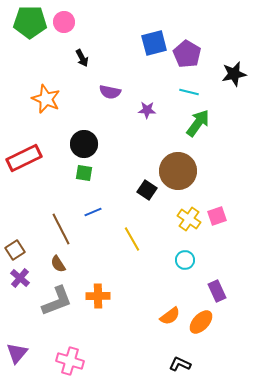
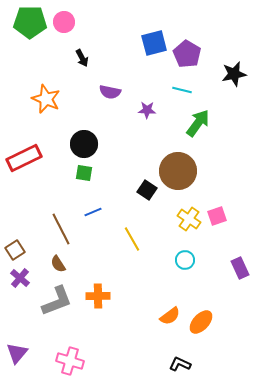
cyan line: moved 7 px left, 2 px up
purple rectangle: moved 23 px right, 23 px up
